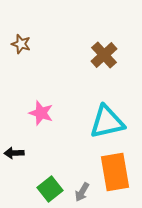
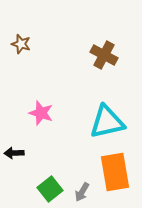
brown cross: rotated 20 degrees counterclockwise
